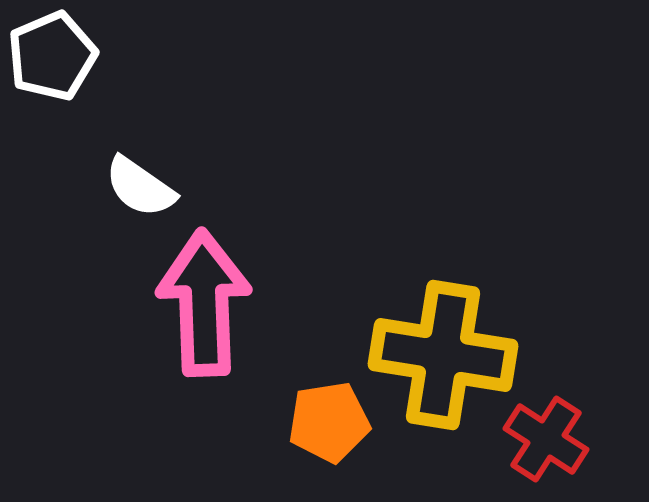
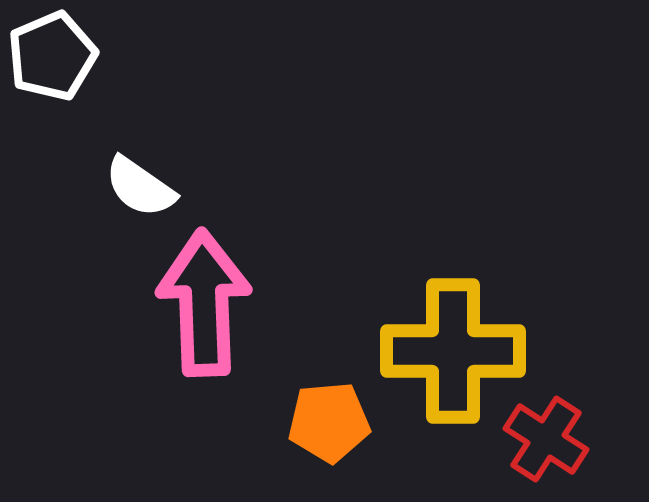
yellow cross: moved 10 px right, 4 px up; rotated 9 degrees counterclockwise
orange pentagon: rotated 4 degrees clockwise
